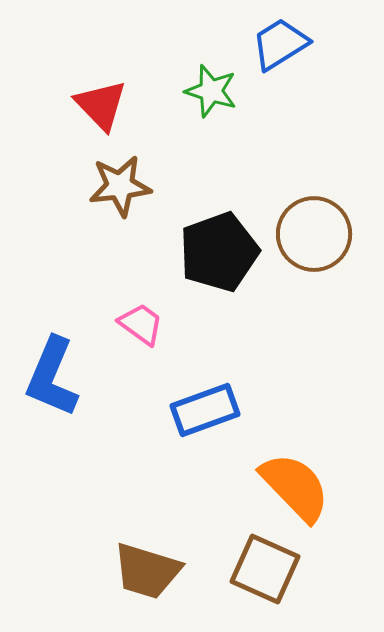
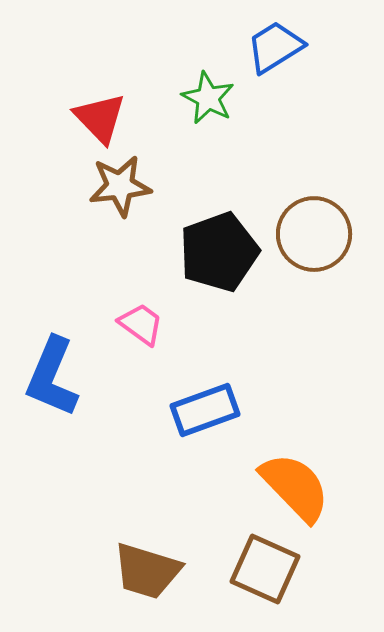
blue trapezoid: moved 5 px left, 3 px down
green star: moved 3 px left, 7 px down; rotated 10 degrees clockwise
red triangle: moved 1 px left, 13 px down
